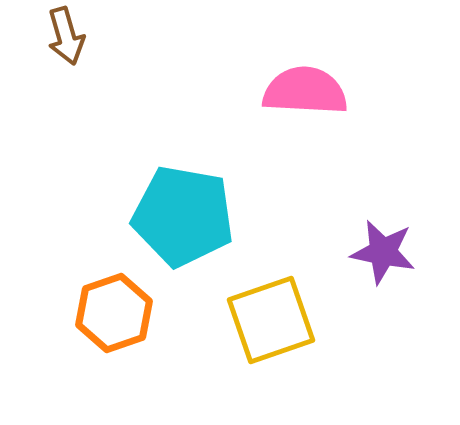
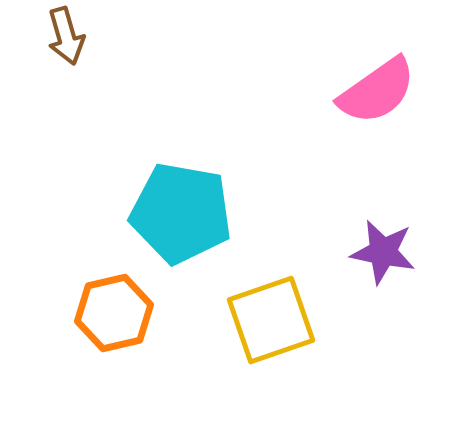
pink semicircle: moved 72 px right; rotated 142 degrees clockwise
cyan pentagon: moved 2 px left, 3 px up
orange hexagon: rotated 6 degrees clockwise
